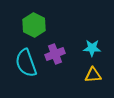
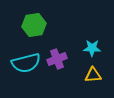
green hexagon: rotated 25 degrees clockwise
purple cross: moved 2 px right, 5 px down
cyan semicircle: rotated 84 degrees counterclockwise
